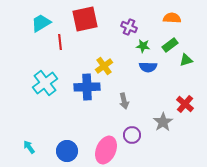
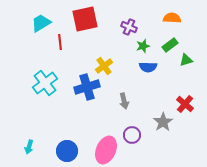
green star: rotated 24 degrees counterclockwise
blue cross: rotated 15 degrees counterclockwise
cyan arrow: rotated 128 degrees counterclockwise
